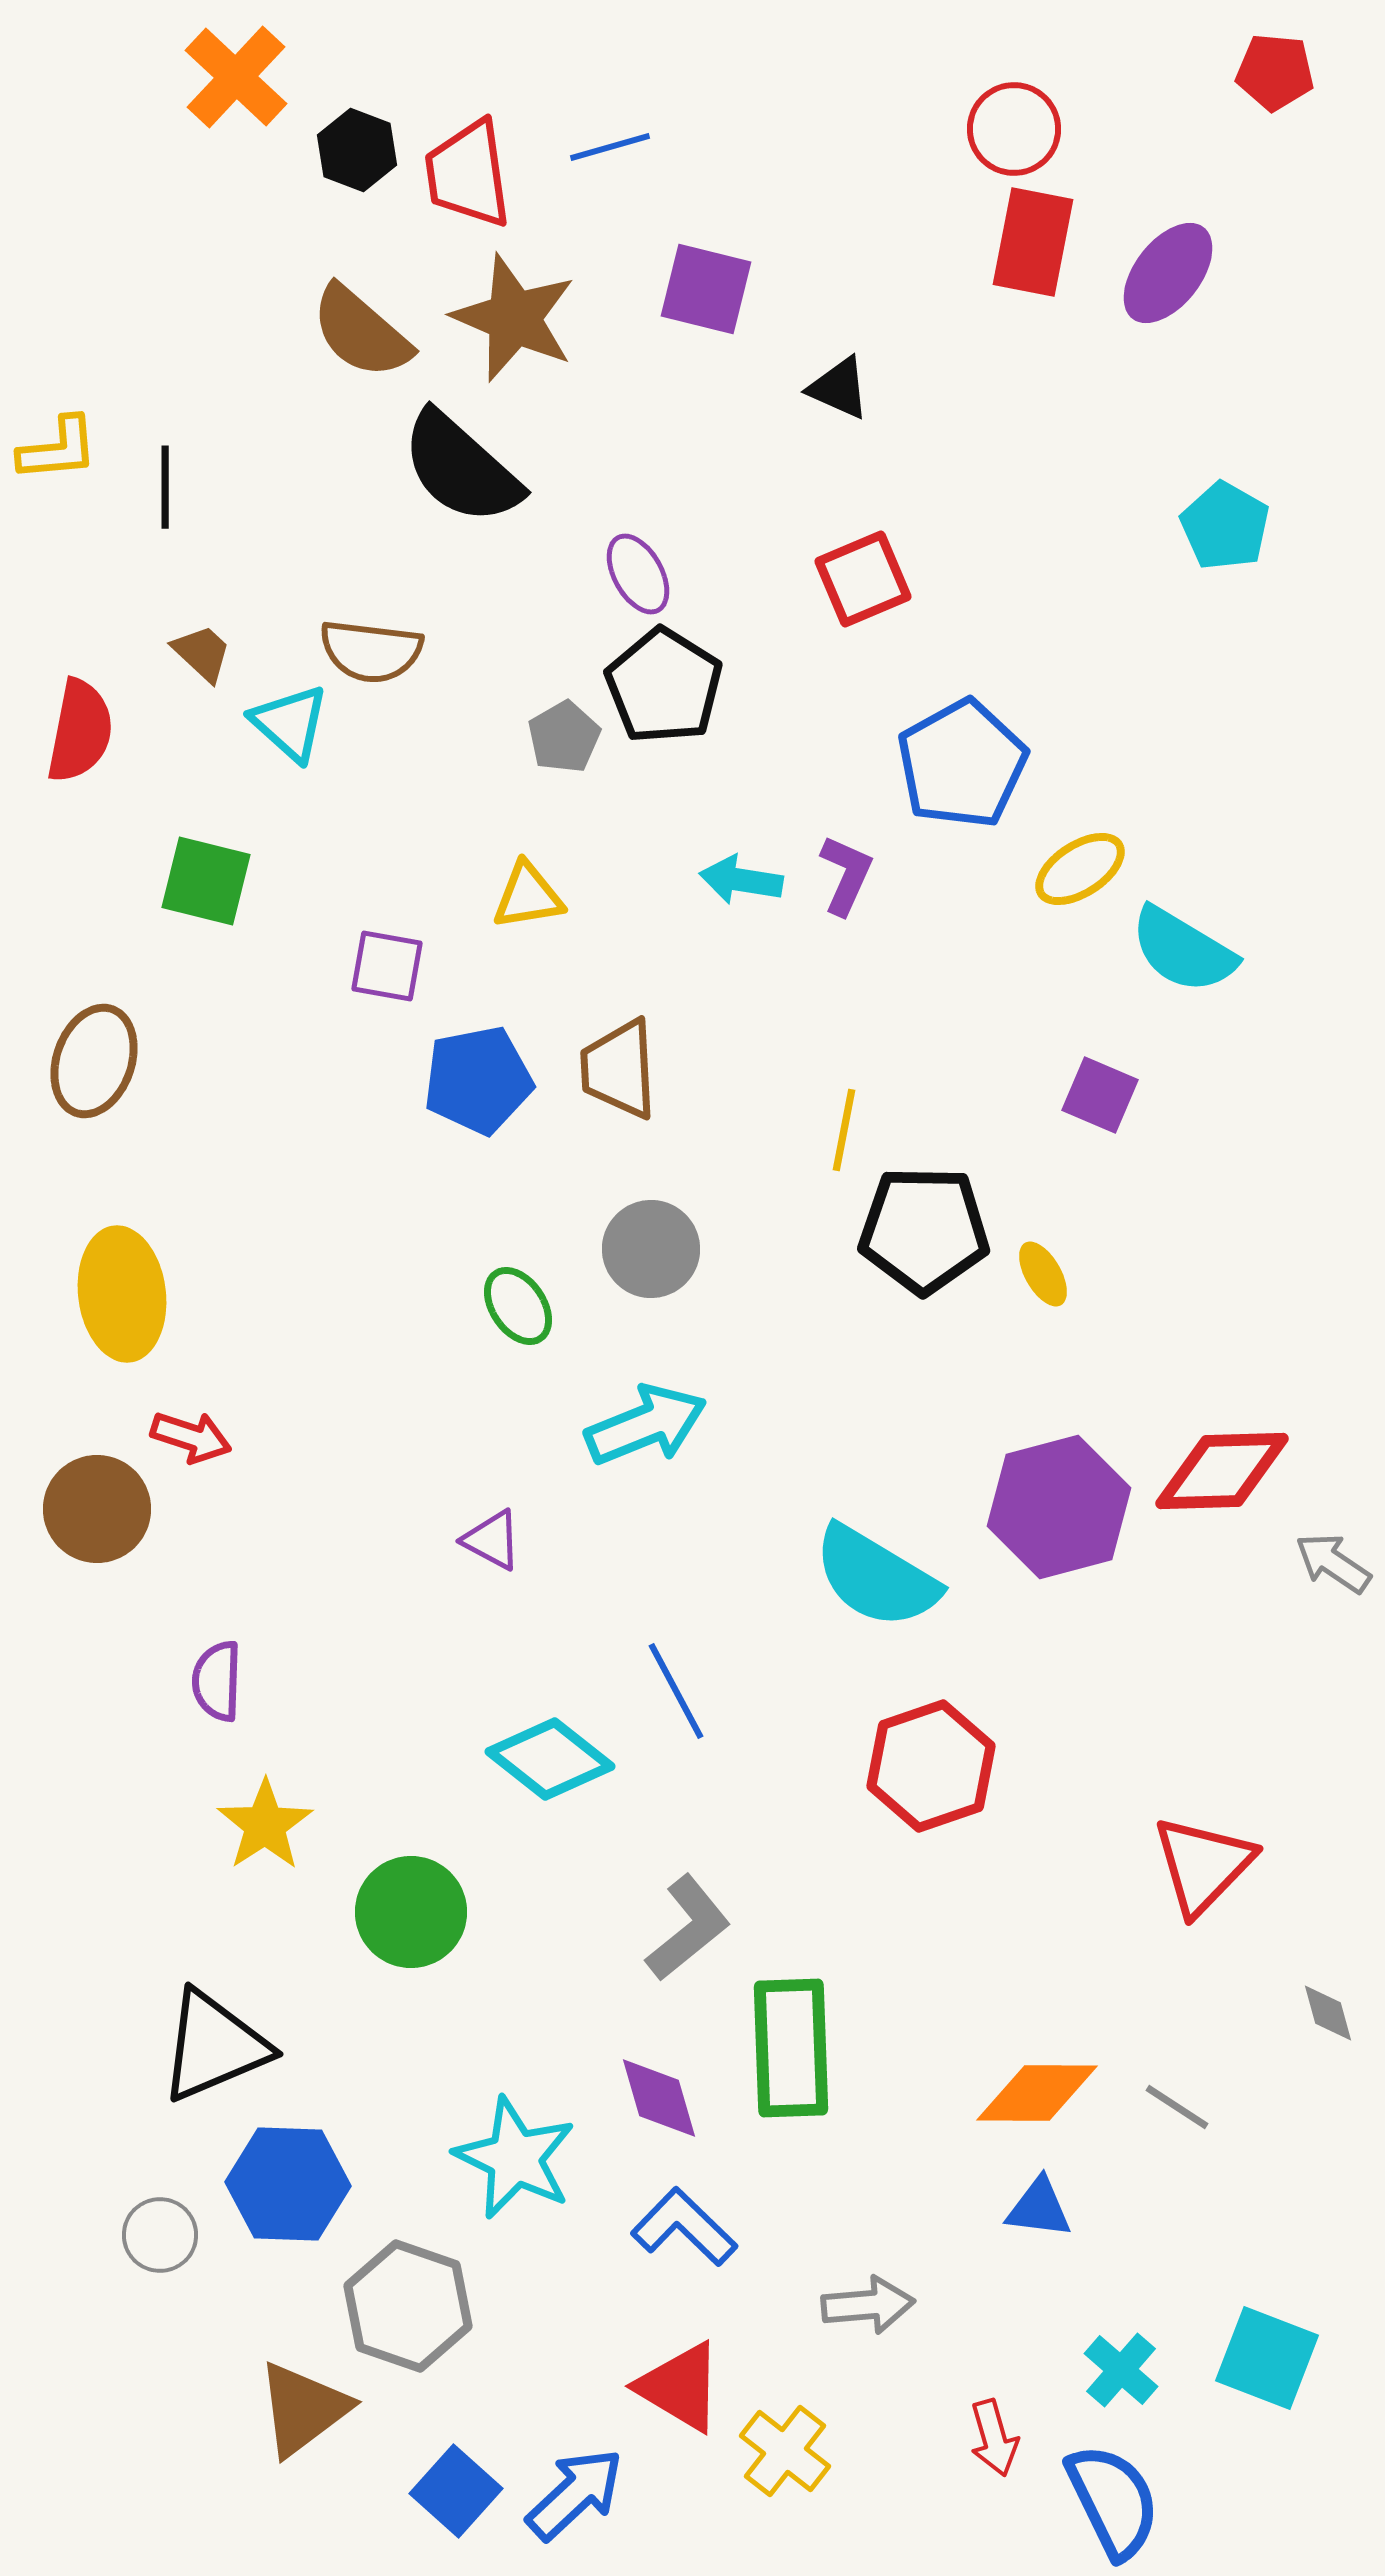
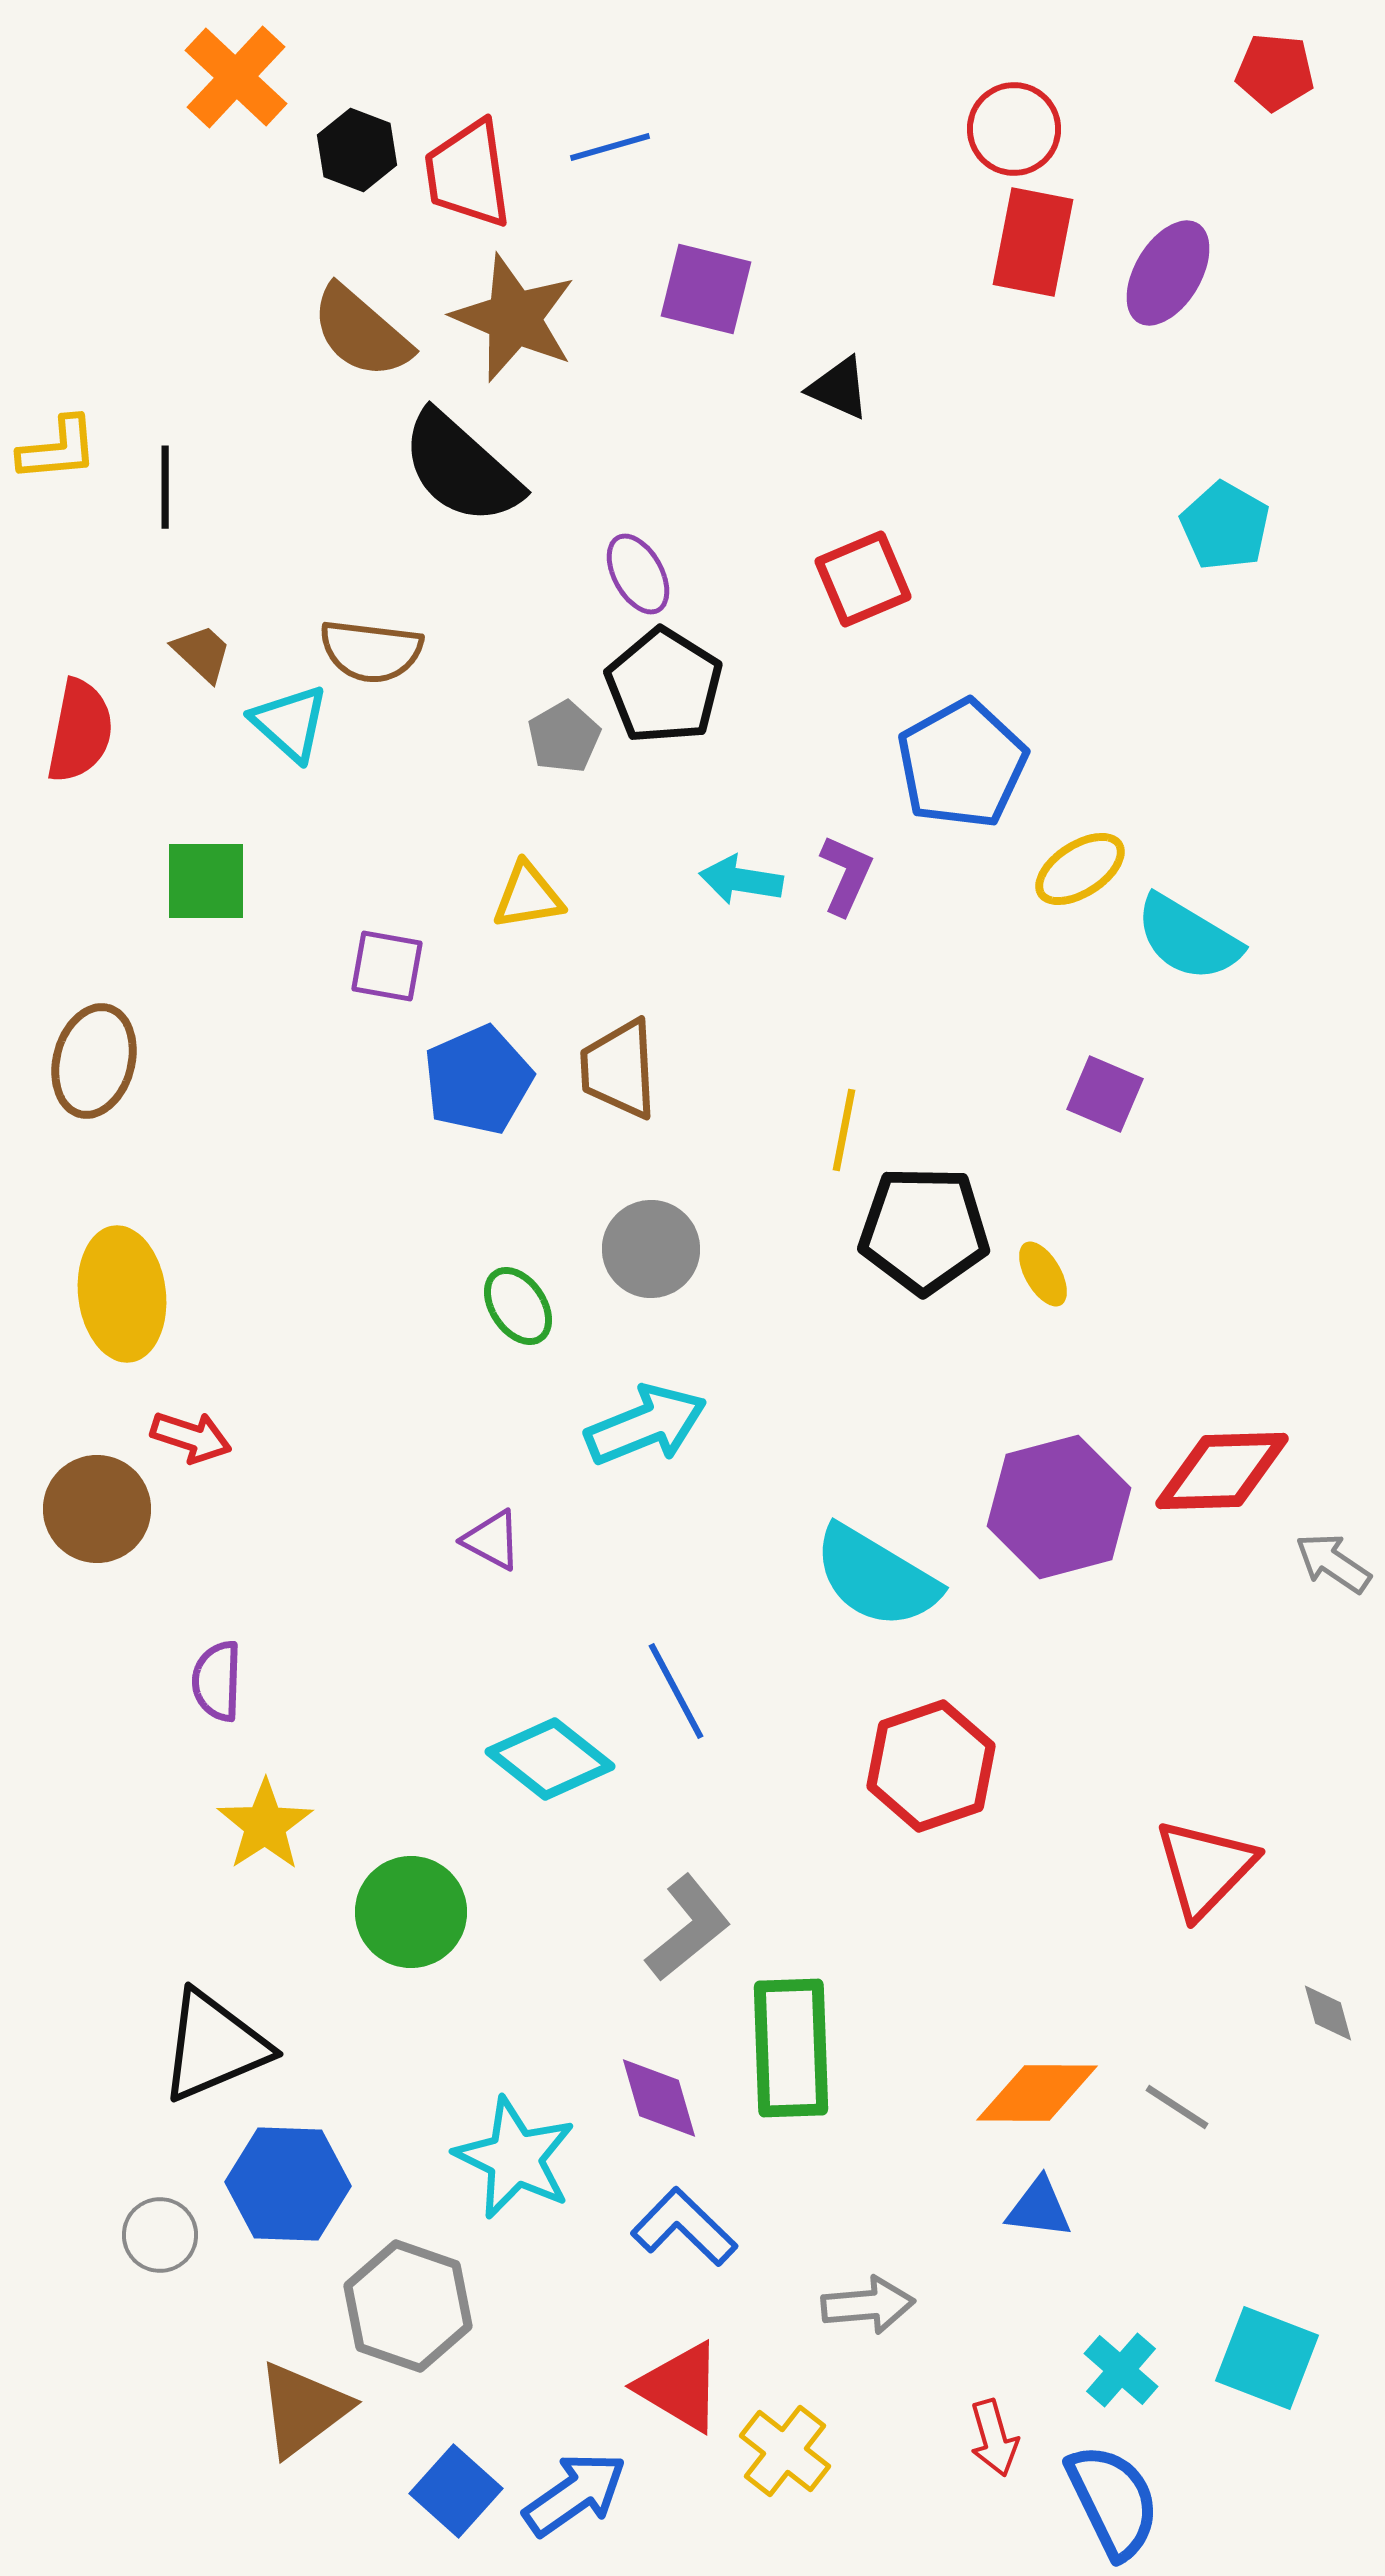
purple ellipse at (1168, 273): rotated 7 degrees counterclockwise
green square at (206, 881): rotated 14 degrees counterclockwise
cyan semicircle at (1183, 950): moved 5 px right, 12 px up
brown ellipse at (94, 1061): rotated 4 degrees counterclockwise
blue pentagon at (478, 1080): rotated 13 degrees counterclockwise
purple square at (1100, 1095): moved 5 px right, 1 px up
red triangle at (1203, 1865): moved 2 px right, 3 px down
blue arrow at (575, 2494): rotated 8 degrees clockwise
